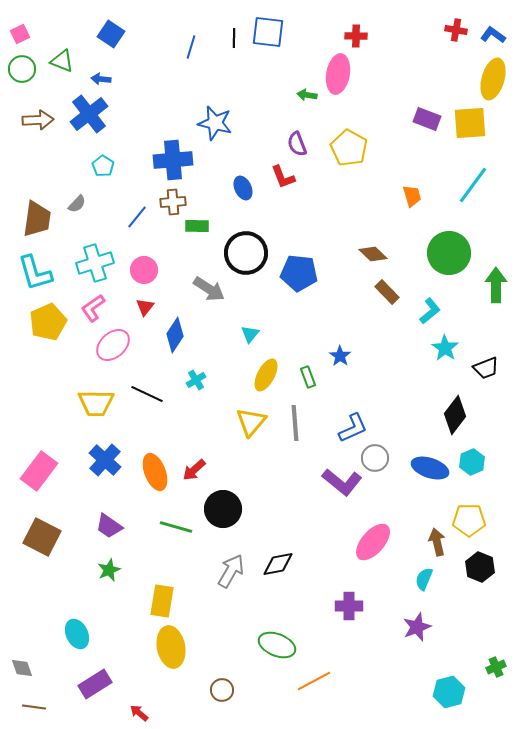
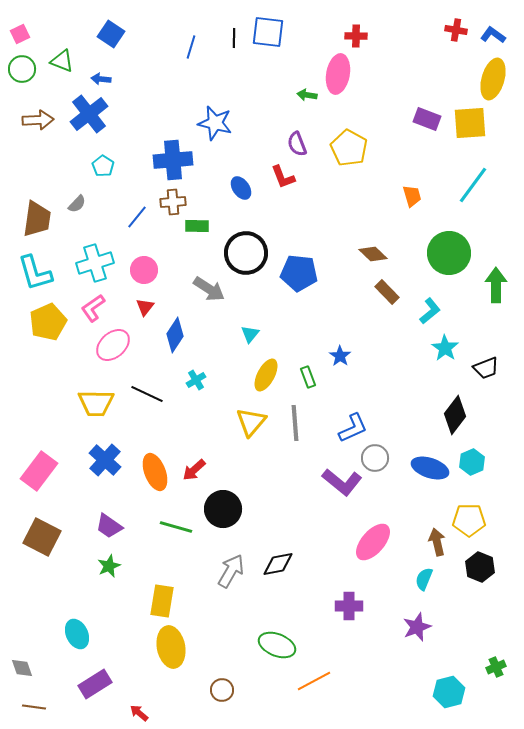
blue ellipse at (243, 188): moved 2 px left; rotated 10 degrees counterclockwise
green star at (109, 570): moved 4 px up
